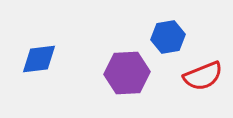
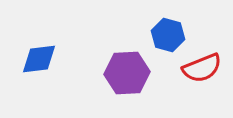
blue hexagon: moved 2 px up; rotated 24 degrees clockwise
red semicircle: moved 1 px left, 8 px up
